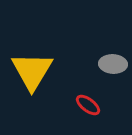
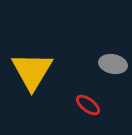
gray ellipse: rotated 8 degrees clockwise
